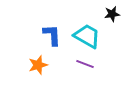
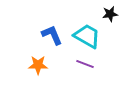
black star: moved 2 px left
blue L-shape: rotated 20 degrees counterclockwise
orange star: rotated 18 degrees clockwise
